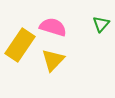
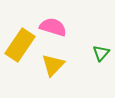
green triangle: moved 29 px down
yellow triangle: moved 5 px down
